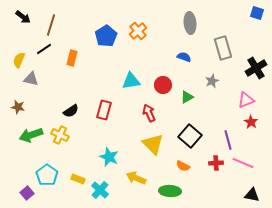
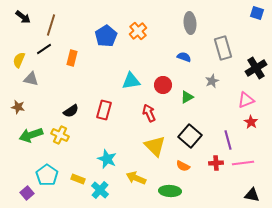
yellow triangle: moved 2 px right, 2 px down
cyan star: moved 2 px left, 2 px down
pink line: rotated 30 degrees counterclockwise
